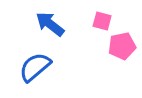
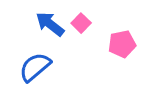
pink square: moved 21 px left, 2 px down; rotated 30 degrees clockwise
pink pentagon: moved 2 px up
